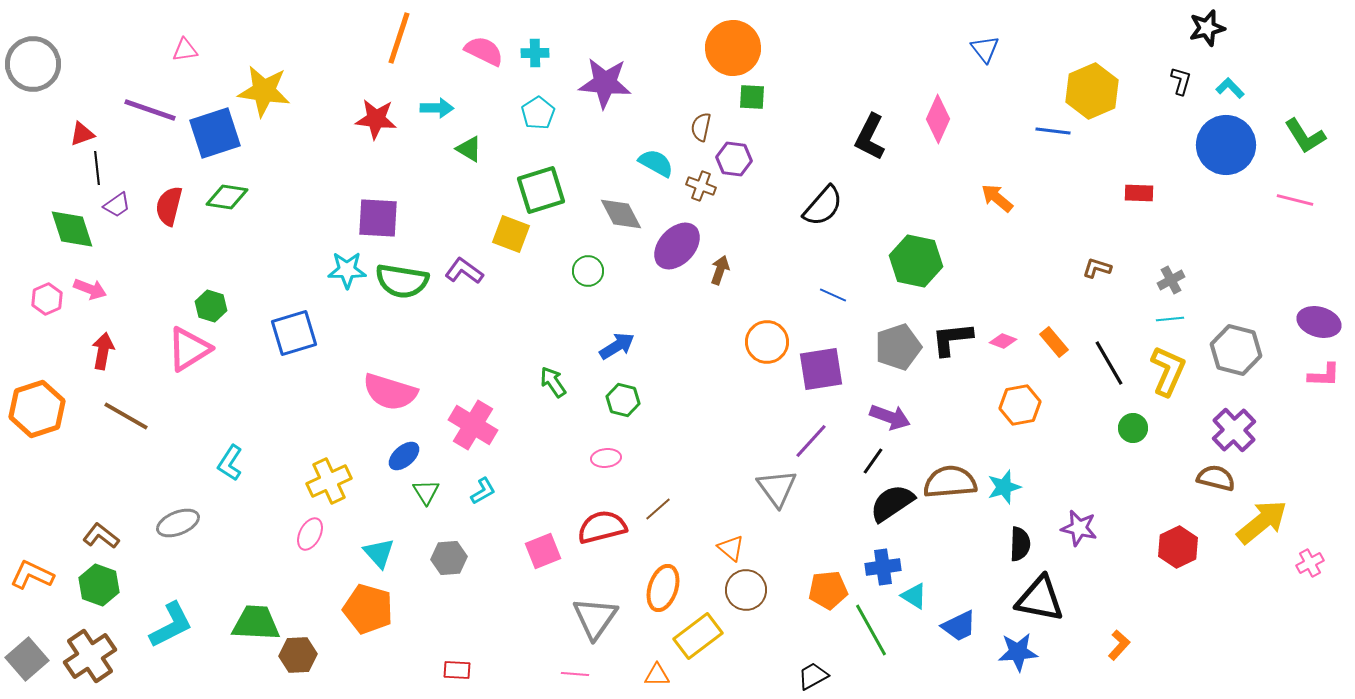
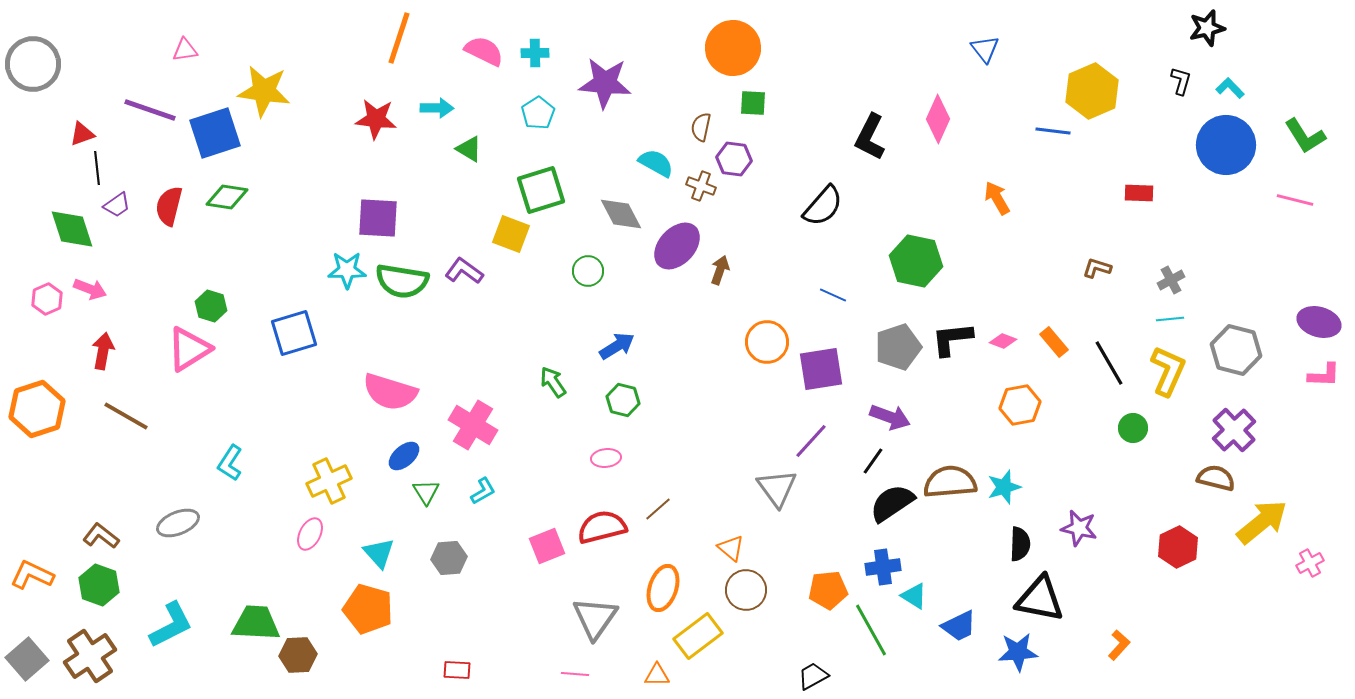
green square at (752, 97): moved 1 px right, 6 px down
orange arrow at (997, 198): rotated 20 degrees clockwise
pink square at (543, 551): moved 4 px right, 5 px up
